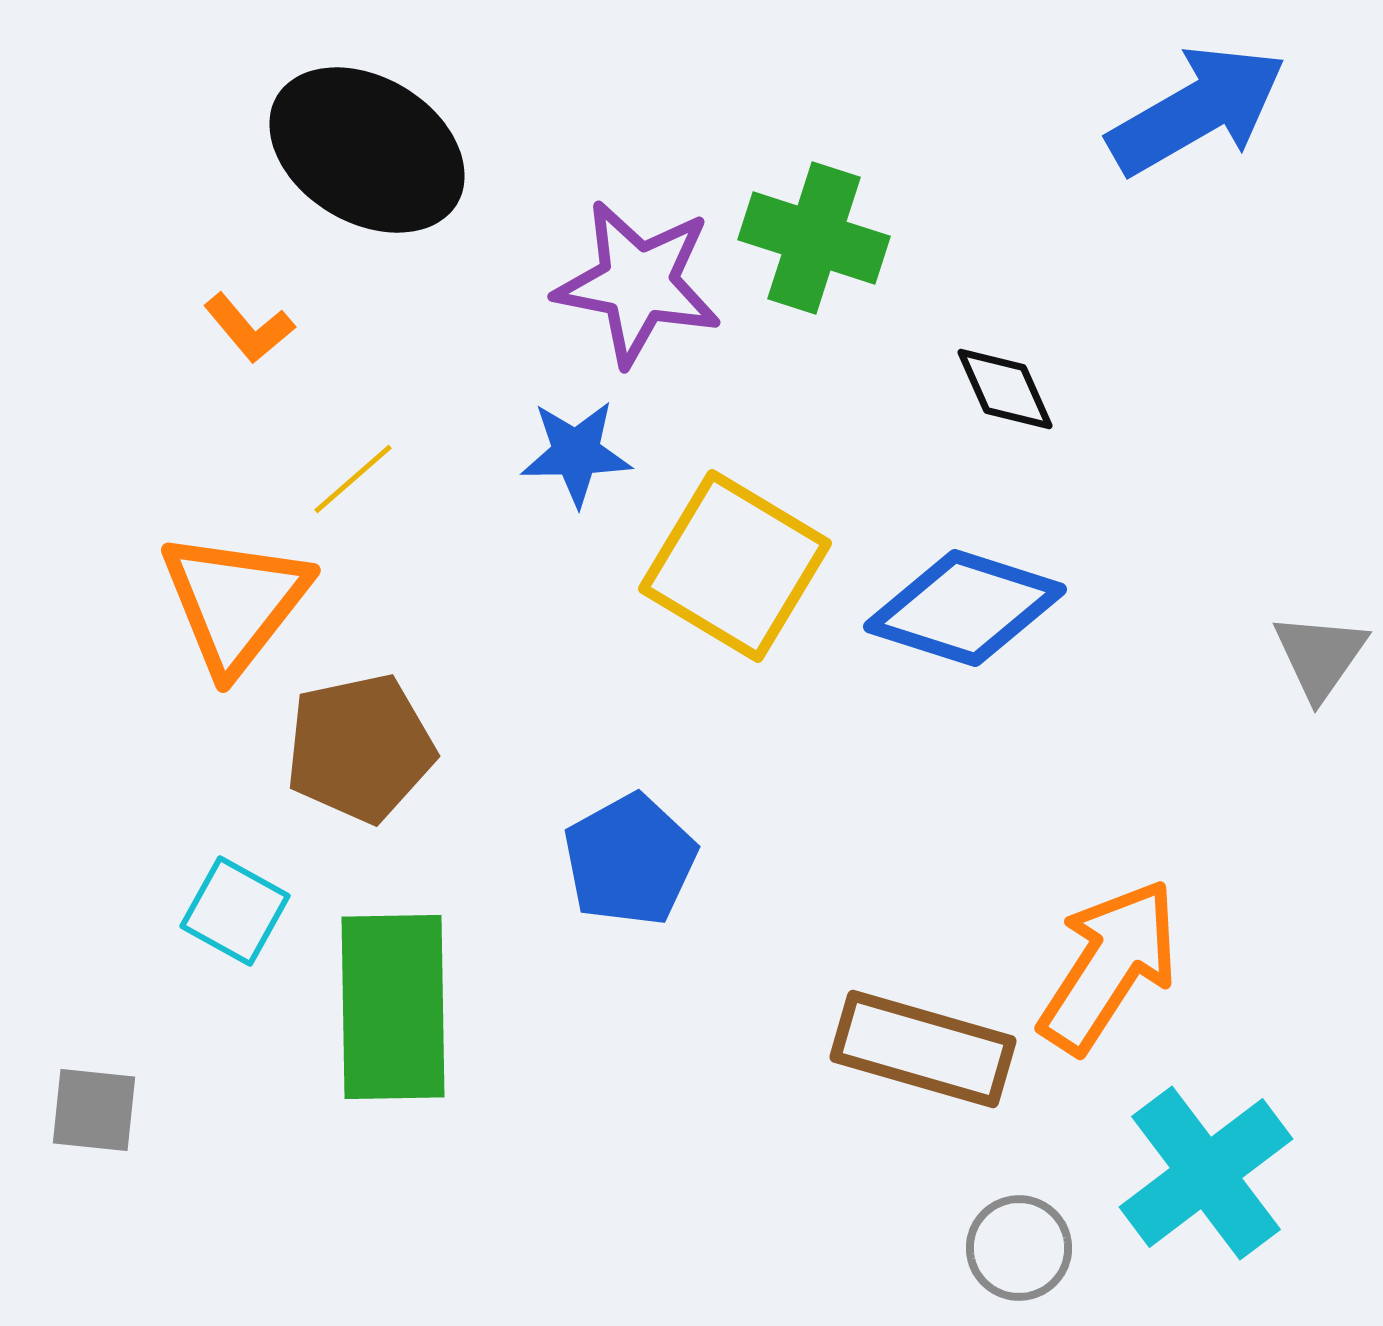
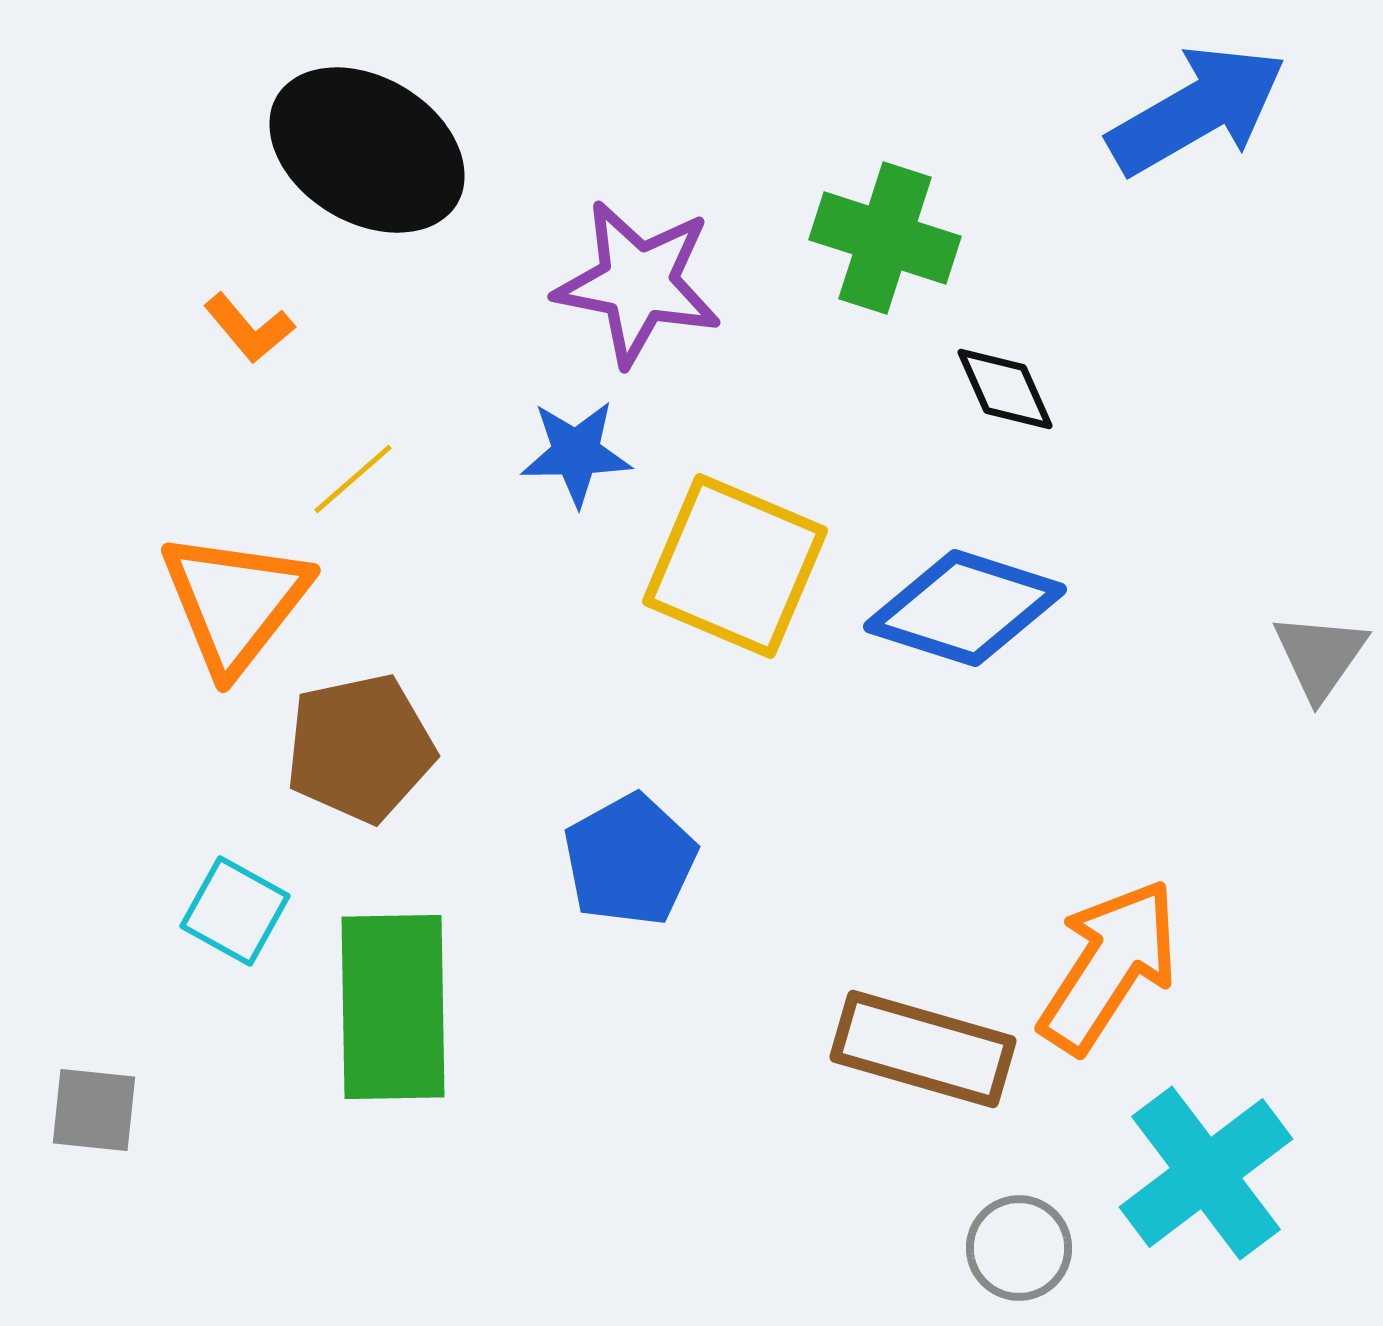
green cross: moved 71 px right
yellow square: rotated 8 degrees counterclockwise
